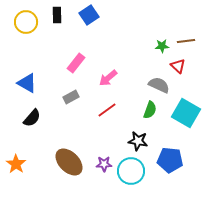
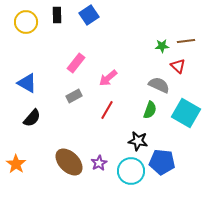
gray rectangle: moved 3 px right, 1 px up
red line: rotated 24 degrees counterclockwise
blue pentagon: moved 8 px left, 2 px down
purple star: moved 5 px left, 1 px up; rotated 28 degrees counterclockwise
